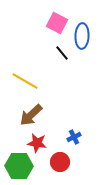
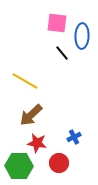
pink square: rotated 20 degrees counterclockwise
red circle: moved 1 px left, 1 px down
